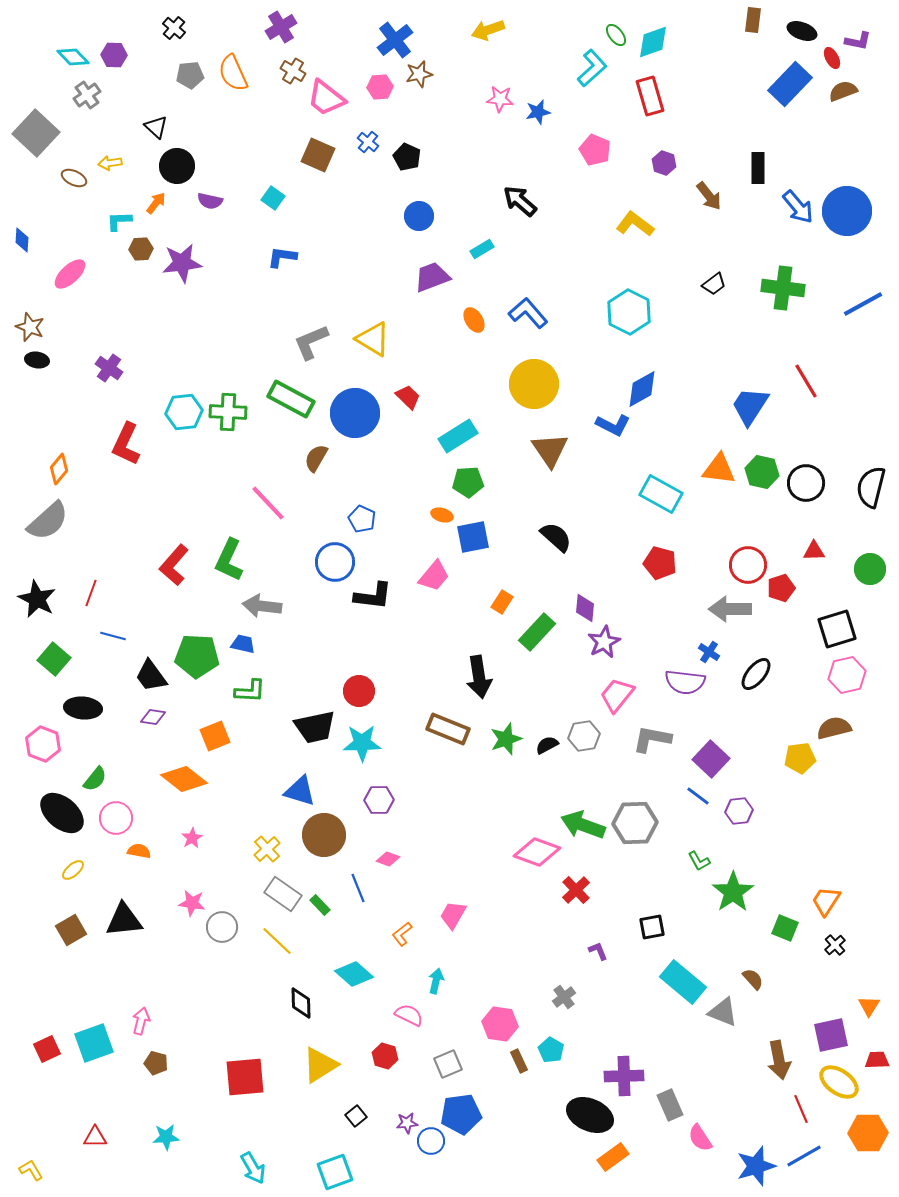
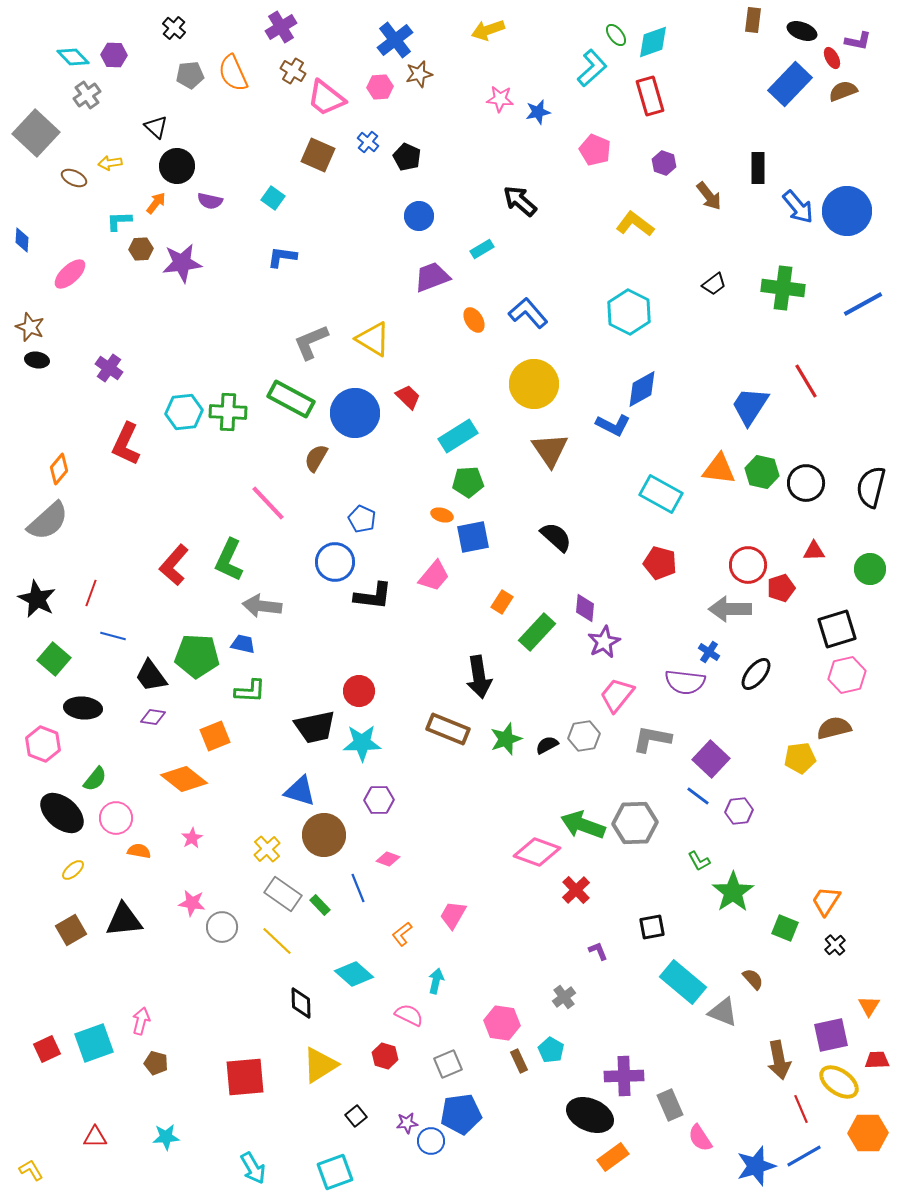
pink hexagon at (500, 1024): moved 2 px right, 1 px up
